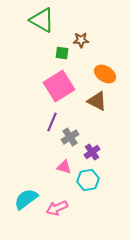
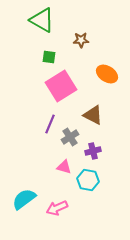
green square: moved 13 px left, 4 px down
orange ellipse: moved 2 px right
pink square: moved 2 px right
brown triangle: moved 4 px left, 14 px down
purple line: moved 2 px left, 2 px down
purple cross: moved 1 px right, 1 px up; rotated 21 degrees clockwise
cyan hexagon: rotated 20 degrees clockwise
cyan semicircle: moved 2 px left
